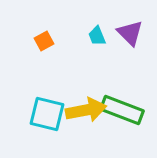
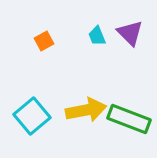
green rectangle: moved 7 px right, 9 px down
cyan square: moved 15 px left, 2 px down; rotated 36 degrees clockwise
